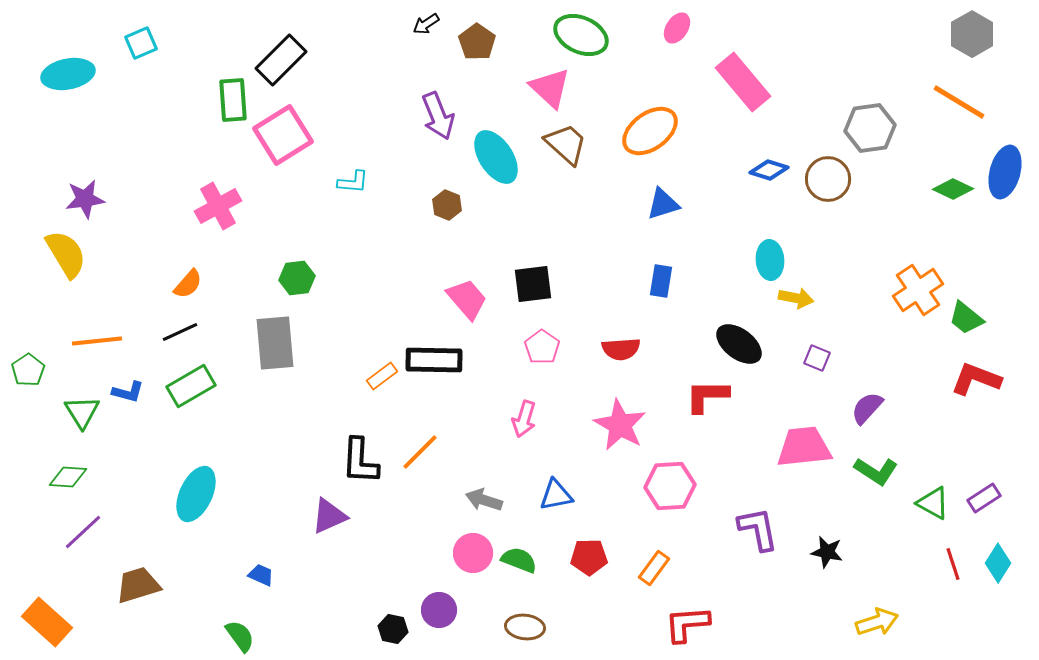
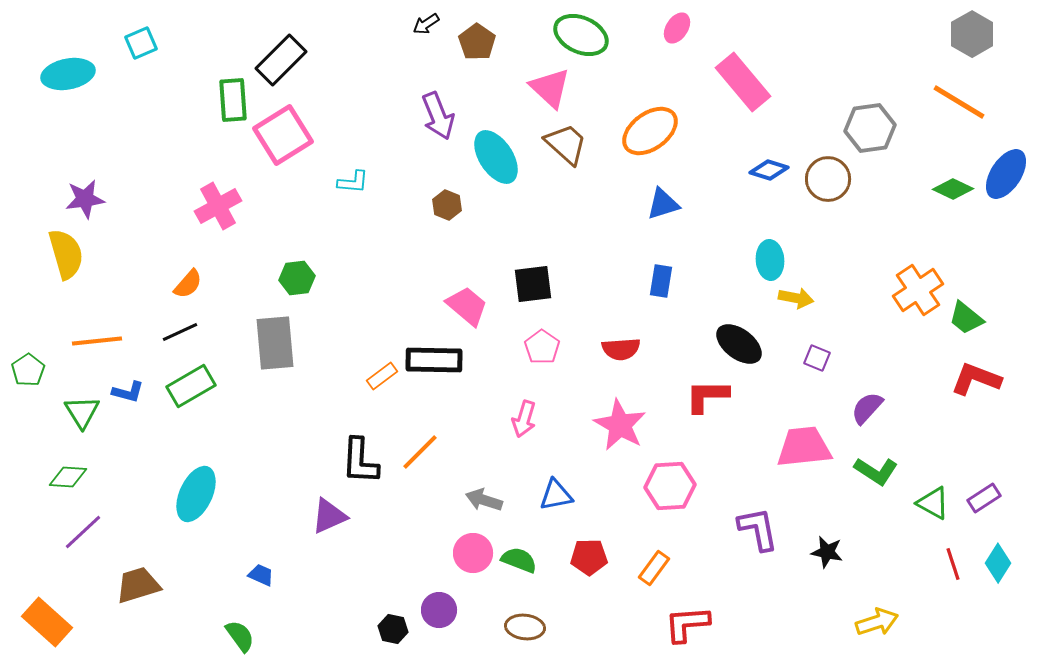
blue ellipse at (1005, 172): moved 1 px right, 2 px down; rotated 18 degrees clockwise
yellow semicircle at (66, 254): rotated 15 degrees clockwise
pink trapezoid at (467, 299): moved 7 px down; rotated 9 degrees counterclockwise
